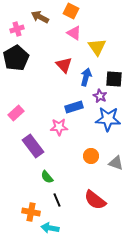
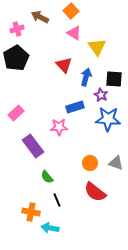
orange square: rotated 21 degrees clockwise
purple star: moved 1 px right, 1 px up
blue rectangle: moved 1 px right
orange circle: moved 1 px left, 7 px down
red semicircle: moved 8 px up
